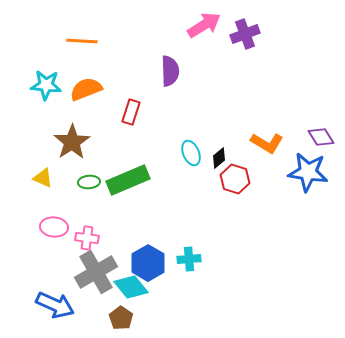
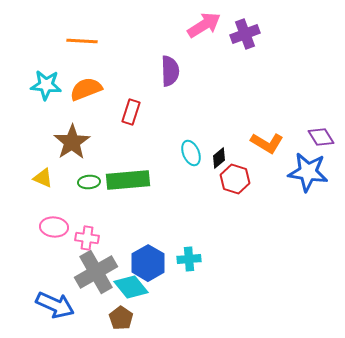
green rectangle: rotated 18 degrees clockwise
